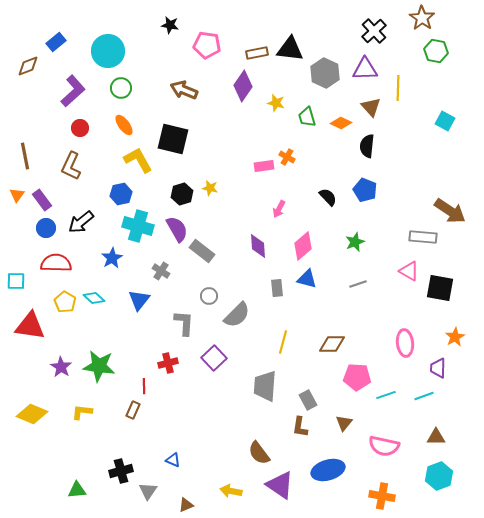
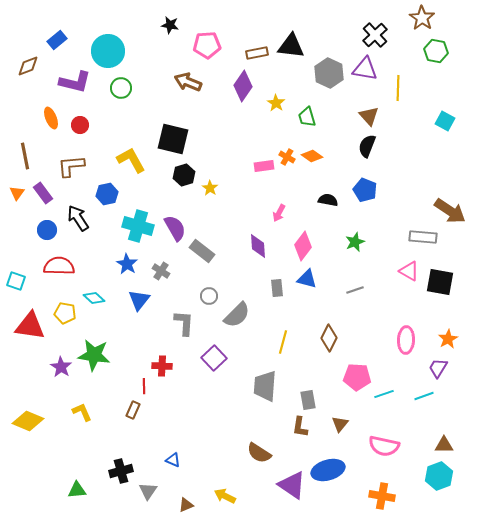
black cross at (374, 31): moved 1 px right, 4 px down
blue rectangle at (56, 42): moved 1 px right, 2 px up
pink pentagon at (207, 45): rotated 12 degrees counterclockwise
black triangle at (290, 49): moved 1 px right, 3 px up
purple triangle at (365, 69): rotated 12 degrees clockwise
gray hexagon at (325, 73): moved 4 px right
brown arrow at (184, 90): moved 4 px right, 8 px up
purple L-shape at (73, 91): moved 2 px right, 9 px up; rotated 56 degrees clockwise
yellow star at (276, 103): rotated 18 degrees clockwise
brown triangle at (371, 107): moved 2 px left, 9 px down
orange diamond at (341, 123): moved 29 px left, 33 px down; rotated 10 degrees clockwise
orange ellipse at (124, 125): moved 73 px left, 7 px up; rotated 15 degrees clockwise
red circle at (80, 128): moved 3 px up
black semicircle at (367, 146): rotated 15 degrees clockwise
yellow L-shape at (138, 160): moved 7 px left
brown L-shape at (71, 166): rotated 60 degrees clockwise
yellow star at (210, 188): rotated 21 degrees clockwise
blue hexagon at (121, 194): moved 14 px left
black hexagon at (182, 194): moved 2 px right, 19 px up
orange triangle at (17, 195): moved 2 px up
black semicircle at (328, 197): moved 3 px down; rotated 36 degrees counterclockwise
purple rectangle at (42, 200): moved 1 px right, 7 px up
pink arrow at (279, 209): moved 4 px down
black arrow at (81, 222): moved 3 px left, 4 px up; rotated 96 degrees clockwise
blue circle at (46, 228): moved 1 px right, 2 px down
purple semicircle at (177, 229): moved 2 px left, 1 px up
pink diamond at (303, 246): rotated 12 degrees counterclockwise
blue star at (112, 258): moved 15 px right, 6 px down; rotated 10 degrees counterclockwise
red semicircle at (56, 263): moved 3 px right, 3 px down
cyan square at (16, 281): rotated 18 degrees clockwise
gray line at (358, 284): moved 3 px left, 6 px down
black square at (440, 288): moved 6 px up
yellow pentagon at (65, 302): moved 11 px down; rotated 20 degrees counterclockwise
orange star at (455, 337): moved 7 px left, 2 px down
pink ellipse at (405, 343): moved 1 px right, 3 px up; rotated 8 degrees clockwise
brown diamond at (332, 344): moved 3 px left, 6 px up; rotated 64 degrees counterclockwise
red cross at (168, 363): moved 6 px left, 3 px down; rotated 18 degrees clockwise
green star at (99, 366): moved 5 px left, 11 px up
purple trapezoid at (438, 368): rotated 30 degrees clockwise
cyan line at (386, 395): moved 2 px left, 1 px up
gray rectangle at (308, 400): rotated 18 degrees clockwise
yellow L-shape at (82, 412): rotated 60 degrees clockwise
yellow diamond at (32, 414): moved 4 px left, 7 px down
brown triangle at (344, 423): moved 4 px left, 1 px down
brown triangle at (436, 437): moved 8 px right, 8 px down
brown semicircle at (259, 453): rotated 20 degrees counterclockwise
purple triangle at (280, 485): moved 12 px right
yellow arrow at (231, 491): moved 6 px left, 5 px down; rotated 15 degrees clockwise
